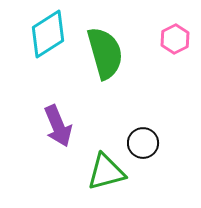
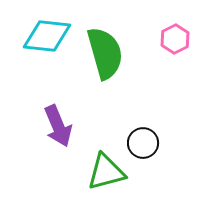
cyan diamond: moved 1 px left, 2 px down; rotated 39 degrees clockwise
